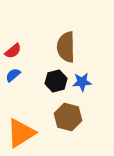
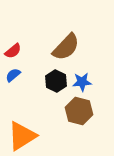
brown semicircle: rotated 136 degrees counterclockwise
black hexagon: rotated 20 degrees counterclockwise
brown hexagon: moved 11 px right, 6 px up
orange triangle: moved 1 px right, 3 px down
